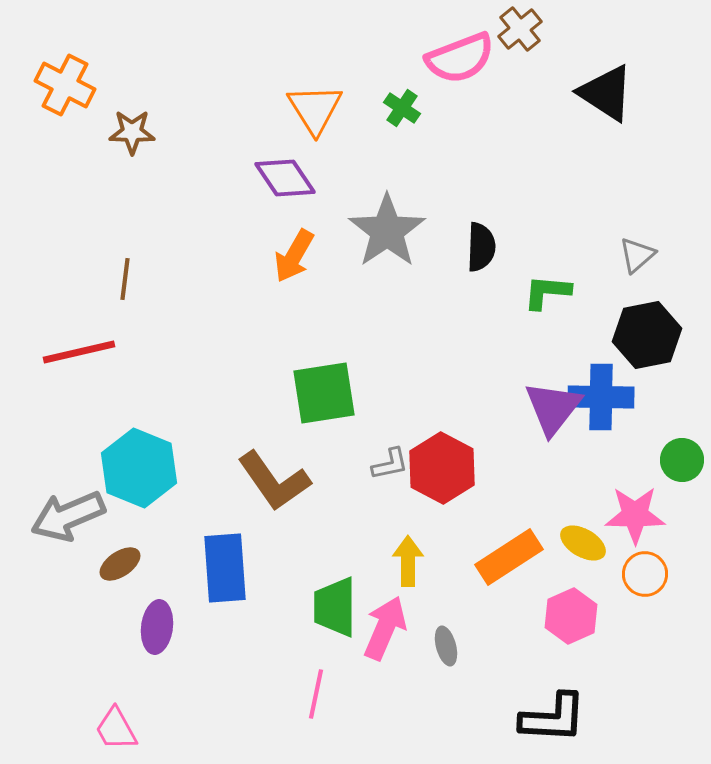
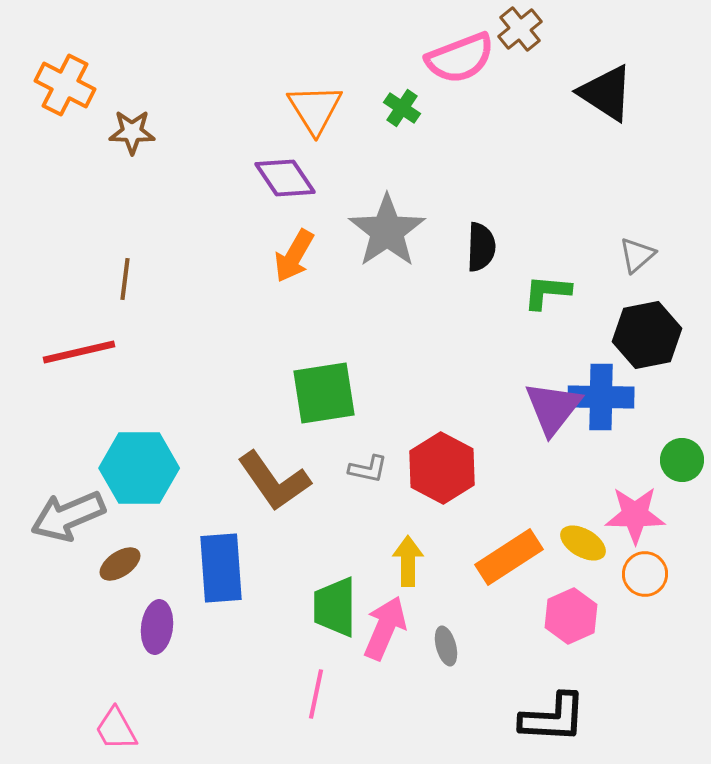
gray L-shape: moved 22 px left, 5 px down; rotated 24 degrees clockwise
cyan hexagon: rotated 22 degrees counterclockwise
blue rectangle: moved 4 px left
